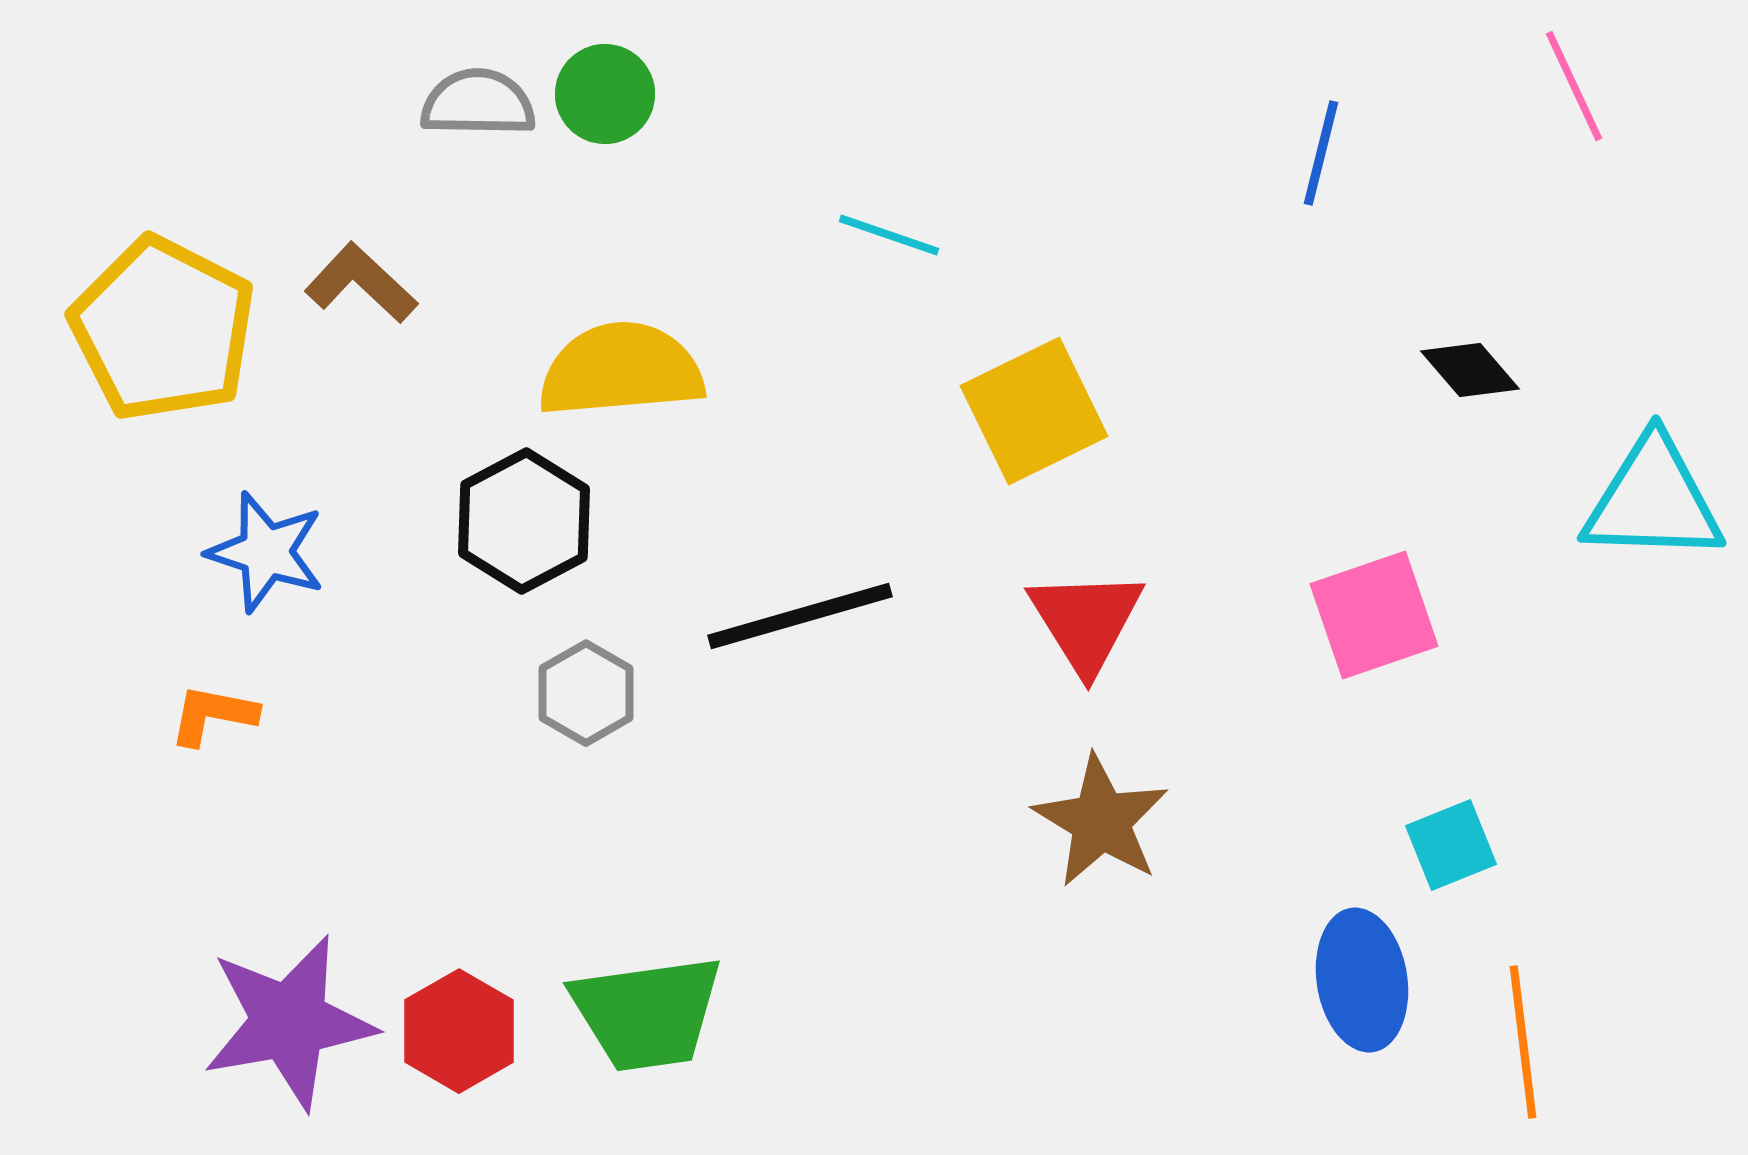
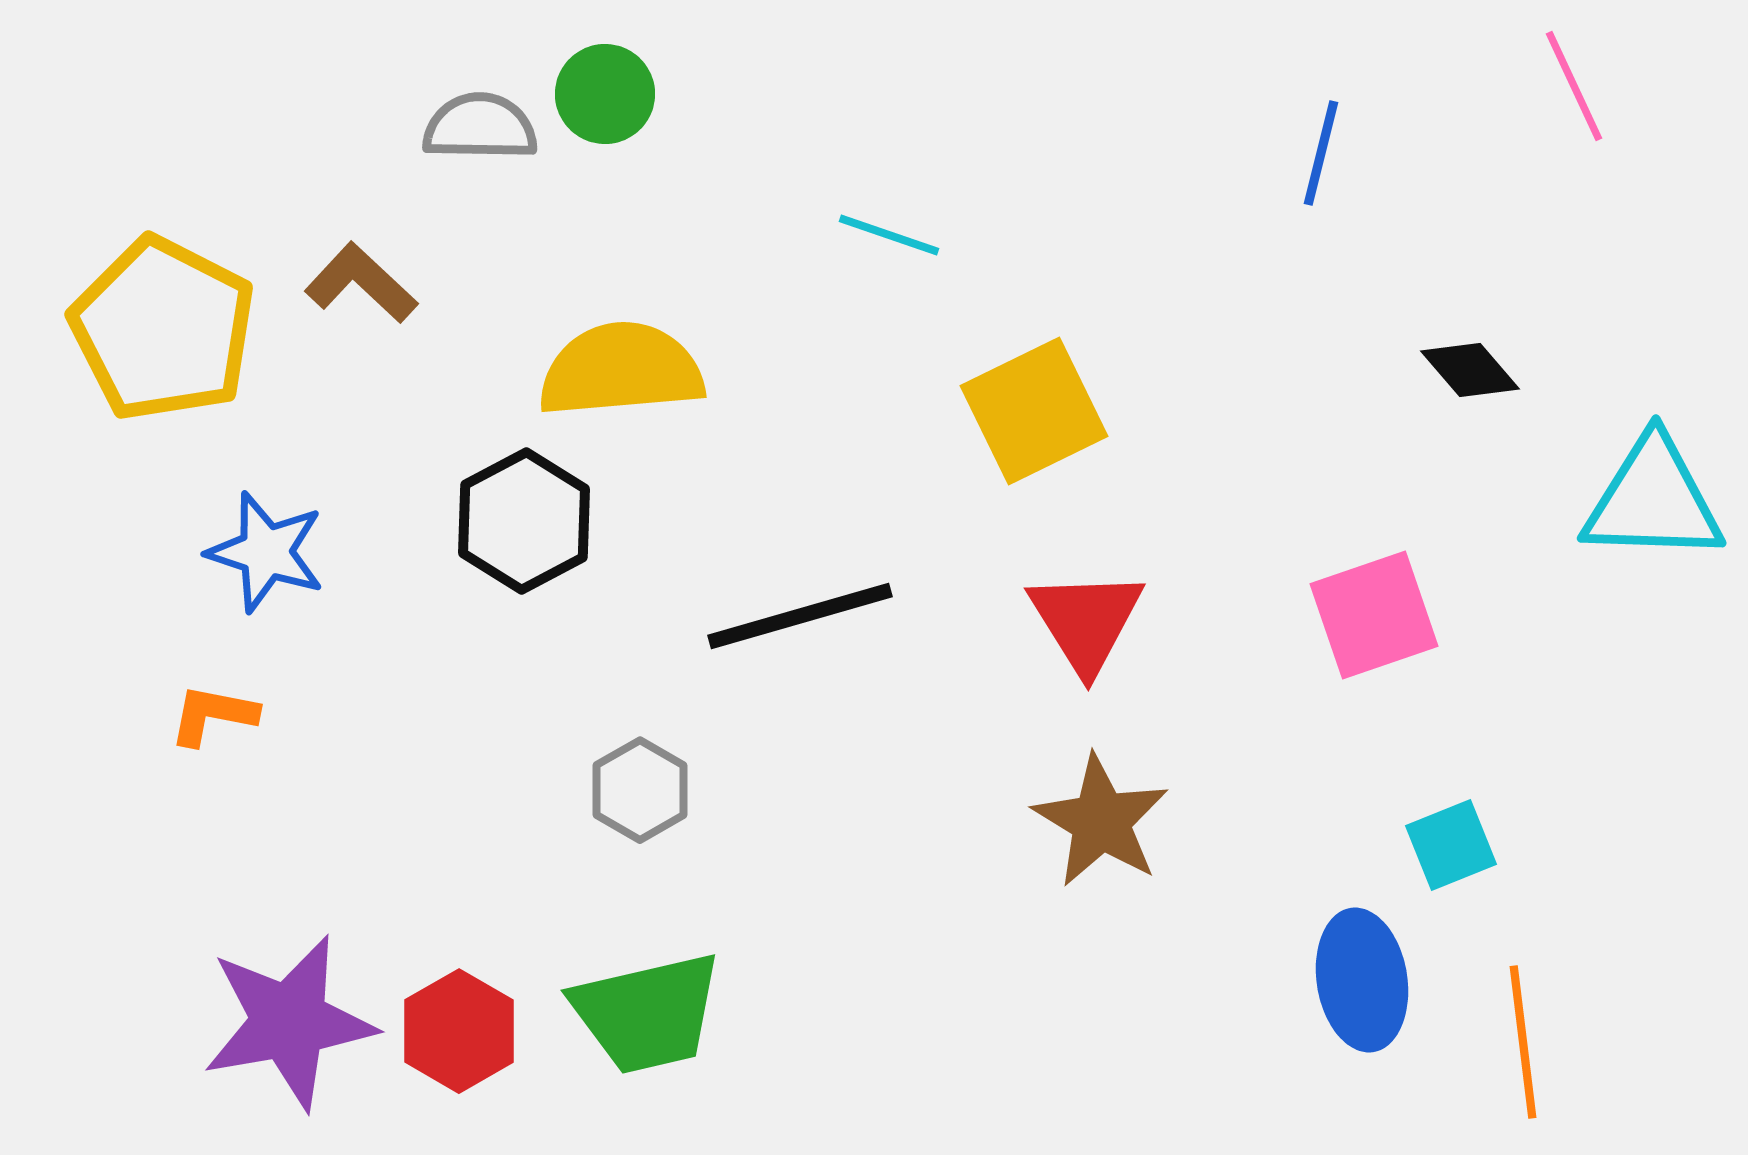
gray semicircle: moved 2 px right, 24 px down
gray hexagon: moved 54 px right, 97 px down
green trapezoid: rotated 5 degrees counterclockwise
